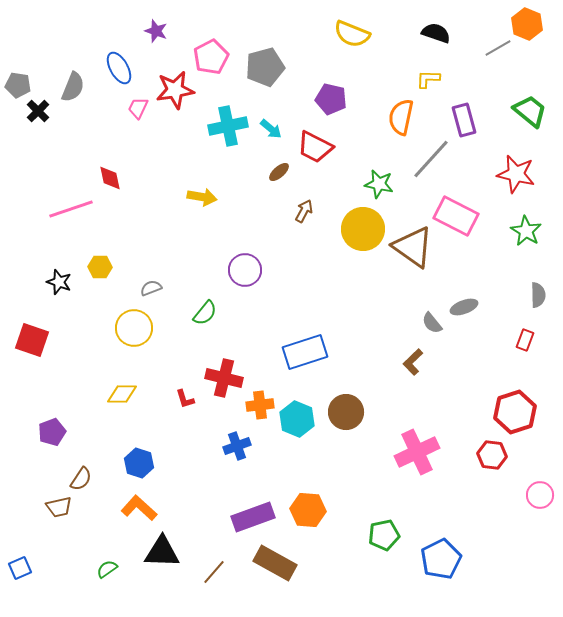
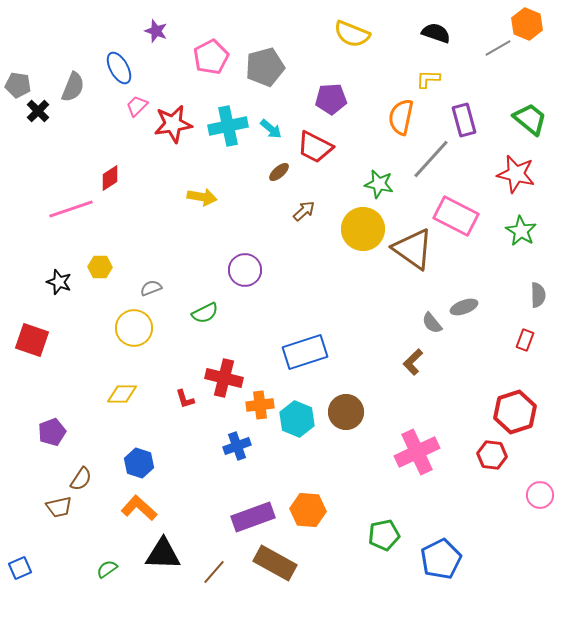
red star at (175, 90): moved 2 px left, 34 px down
purple pentagon at (331, 99): rotated 16 degrees counterclockwise
pink trapezoid at (138, 108): moved 1 px left, 2 px up; rotated 20 degrees clockwise
green trapezoid at (530, 111): moved 8 px down
red diamond at (110, 178): rotated 68 degrees clockwise
brown arrow at (304, 211): rotated 20 degrees clockwise
green star at (526, 231): moved 5 px left
brown triangle at (413, 247): moved 2 px down
green semicircle at (205, 313): rotated 24 degrees clockwise
black triangle at (162, 552): moved 1 px right, 2 px down
